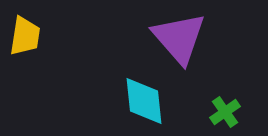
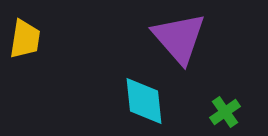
yellow trapezoid: moved 3 px down
